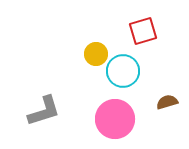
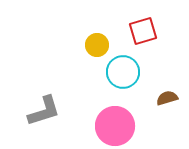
yellow circle: moved 1 px right, 9 px up
cyan circle: moved 1 px down
brown semicircle: moved 4 px up
pink circle: moved 7 px down
